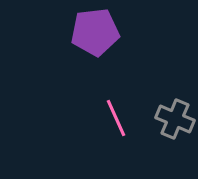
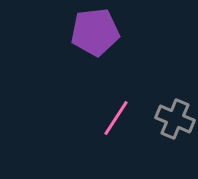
pink line: rotated 57 degrees clockwise
